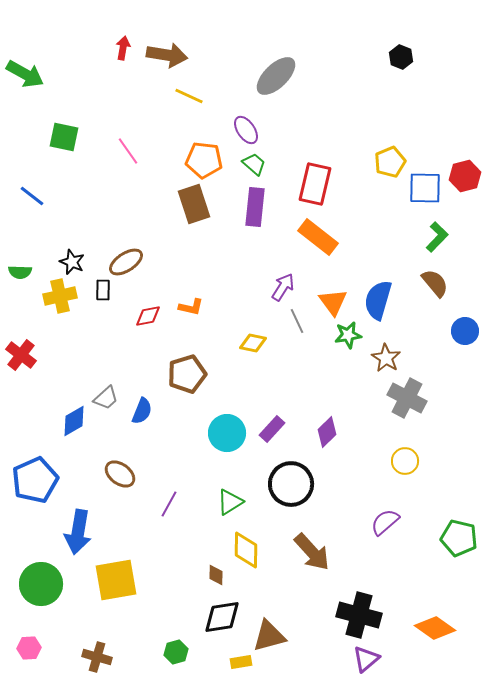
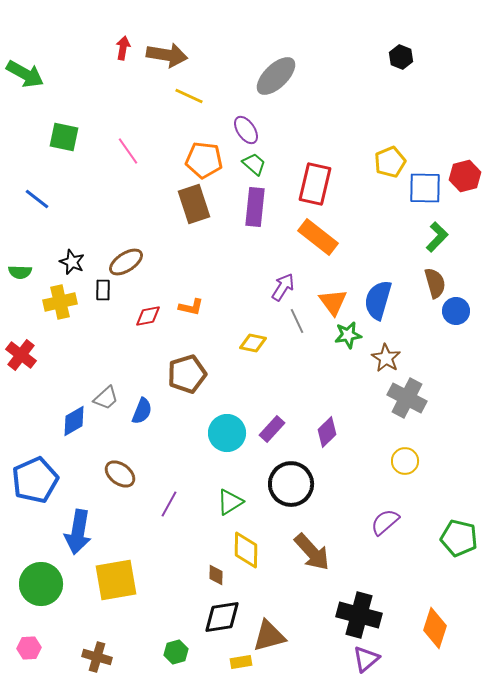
blue line at (32, 196): moved 5 px right, 3 px down
brown semicircle at (435, 283): rotated 24 degrees clockwise
yellow cross at (60, 296): moved 6 px down
blue circle at (465, 331): moved 9 px left, 20 px up
orange diamond at (435, 628): rotated 72 degrees clockwise
